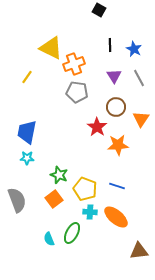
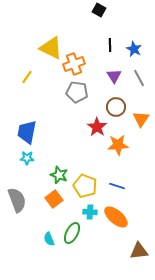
yellow pentagon: moved 3 px up
